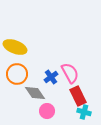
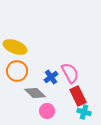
orange circle: moved 3 px up
gray diamond: rotated 10 degrees counterclockwise
